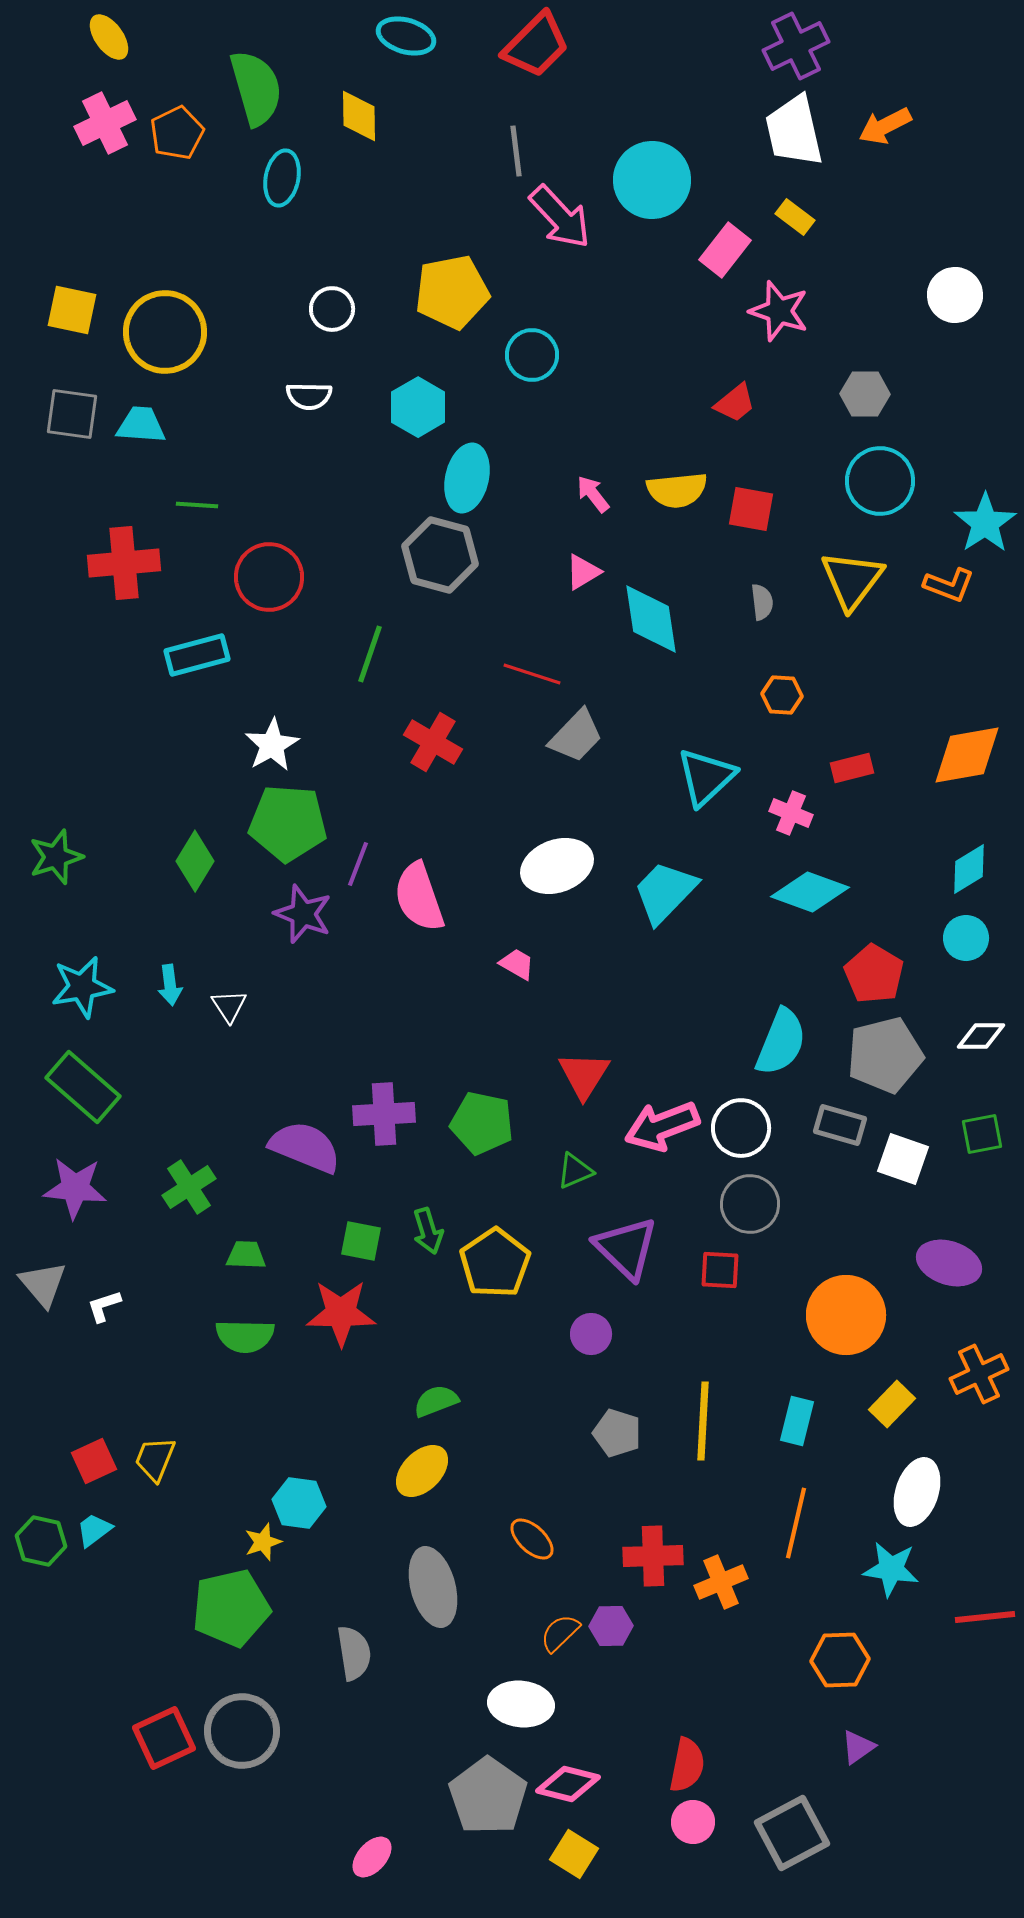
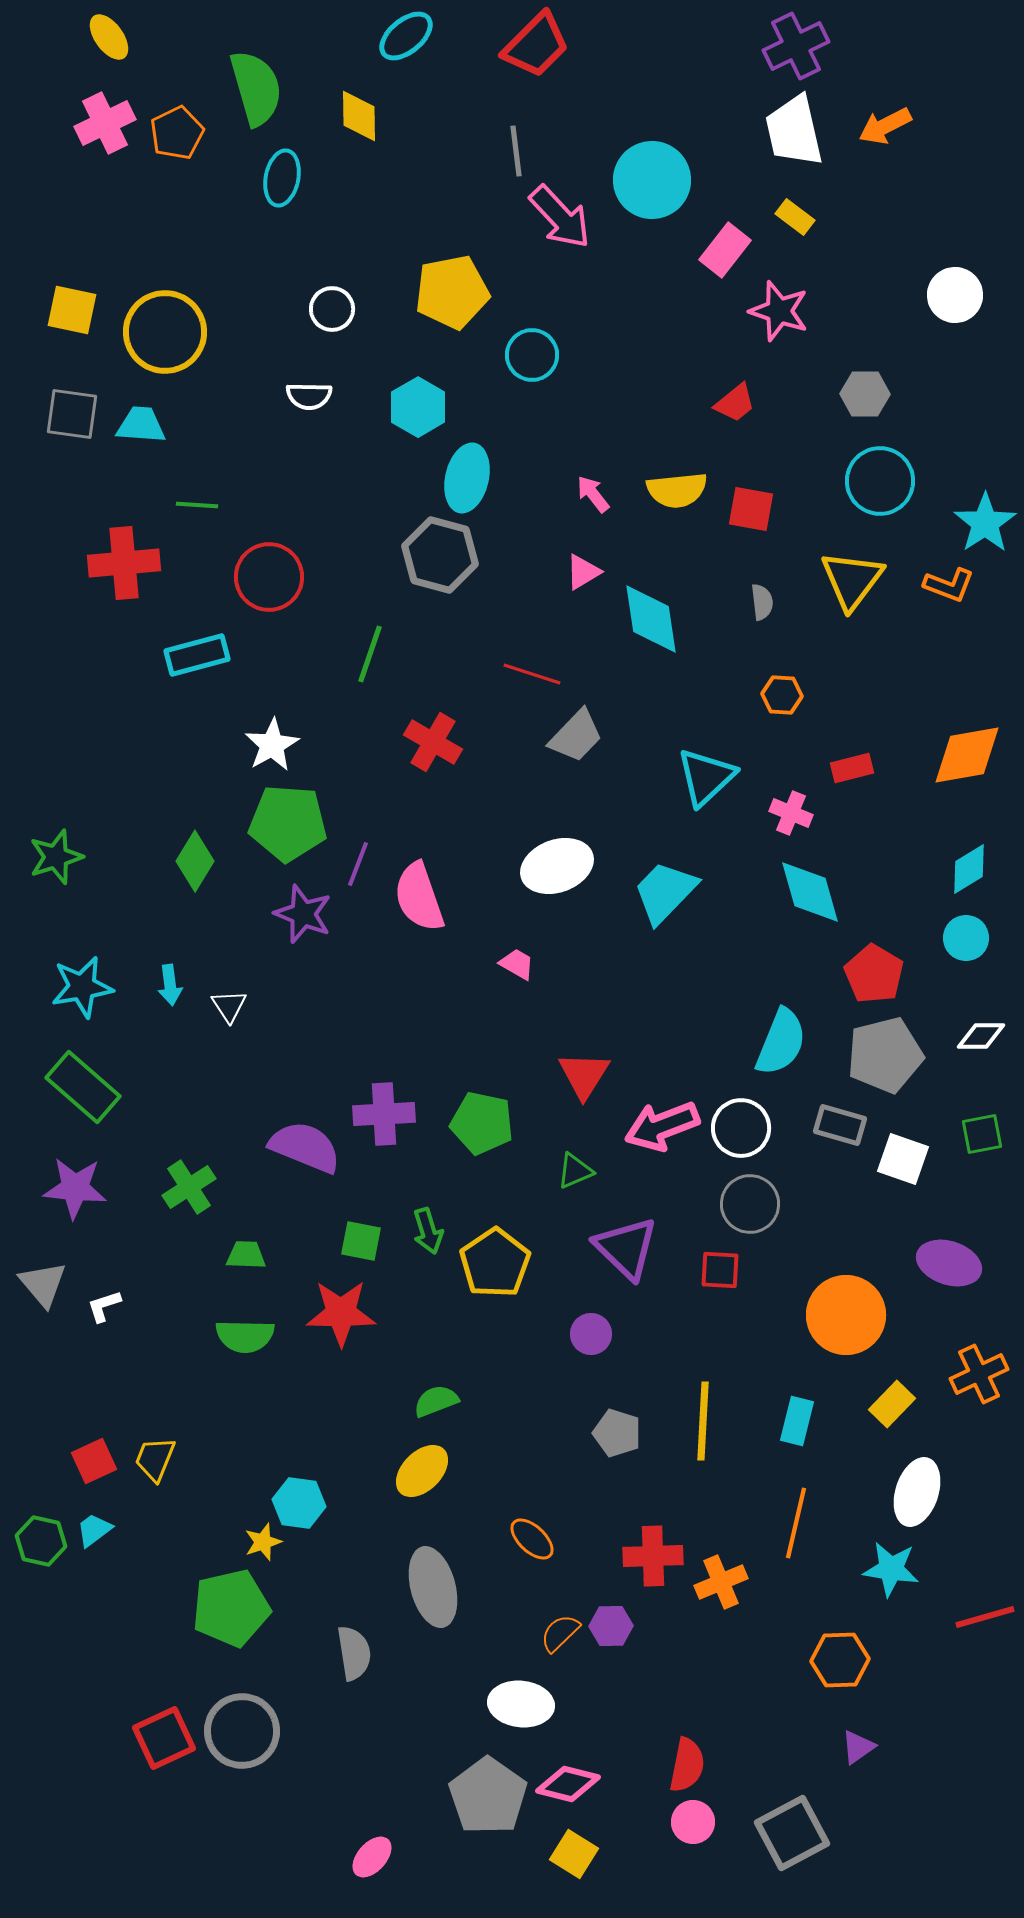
cyan ellipse at (406, 36): rotated 56 degrees counterclockwise
cyan diamond at (810, 892): rotated 54 degrees clockwise
red line at (985, 1617): rotated 10 degrees counterclockwise
